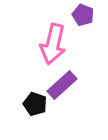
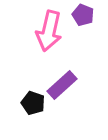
pink arrow: moved 4 px left, 13 px up
black pentagon: moved 2 px left, 1 px up
